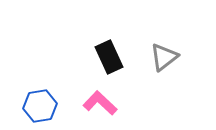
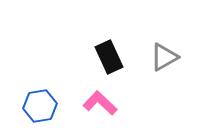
gray triangle: rotated 8 degrees clockwise
